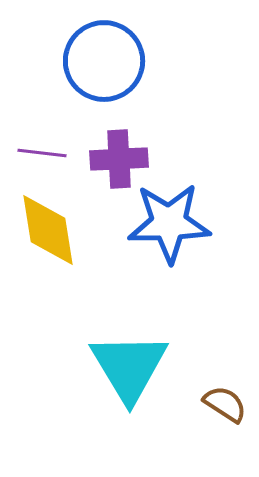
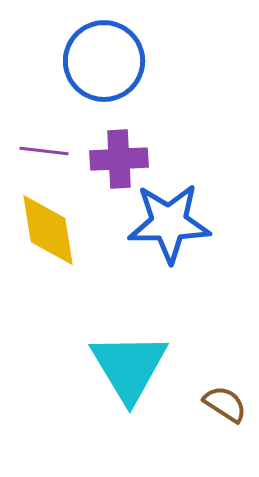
purple line: moved 2 px right, 2 px up
